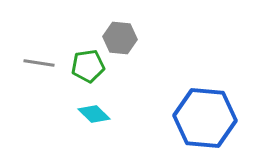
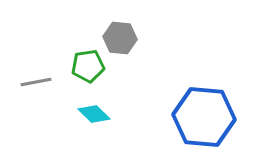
gray line: moved 3 px left, 19 px down; rotated 20 degrees counterclockwise
blue hexagon: moved 1 px left, 1 px up
